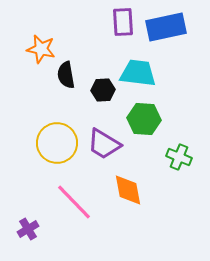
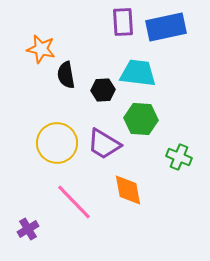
green hexagon: moved 3 px left
